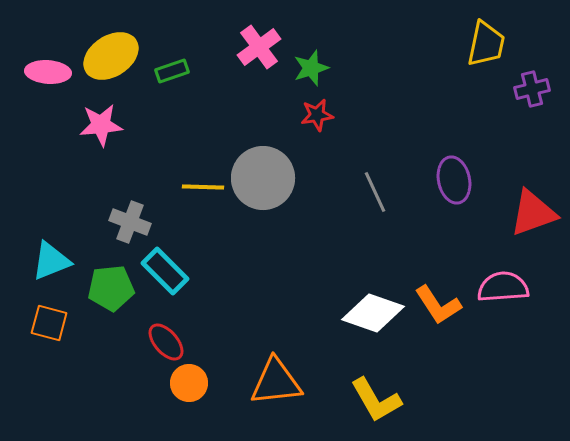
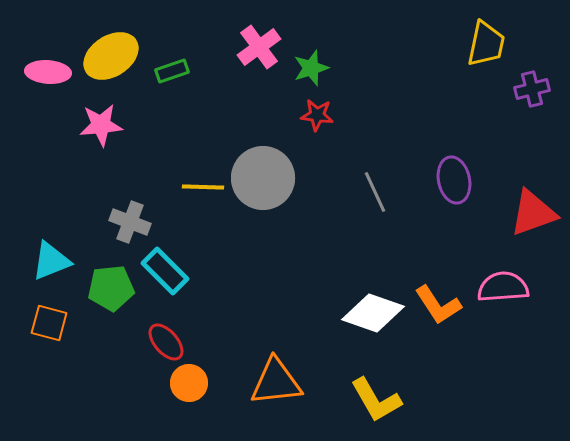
red star: rotated 16 degrees clockwise
